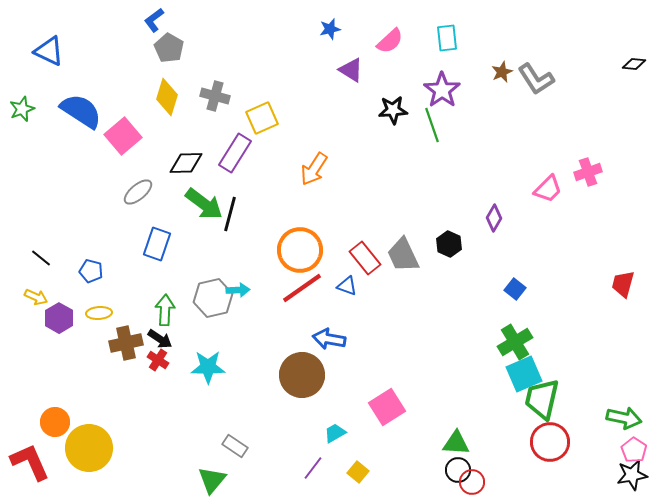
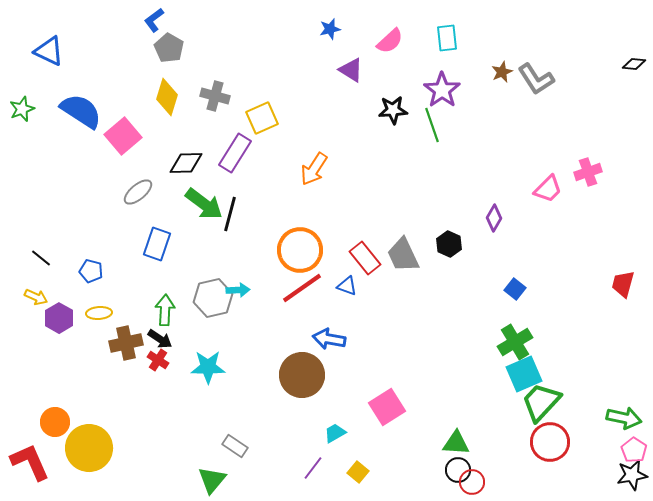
green trapezoid at (542, 399): moved 1 px left, 3 px down; rotated 30 degrees clockwise
